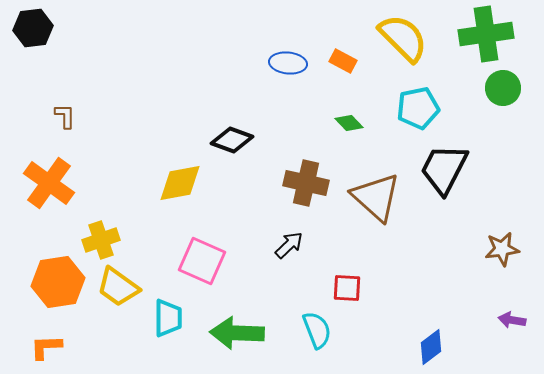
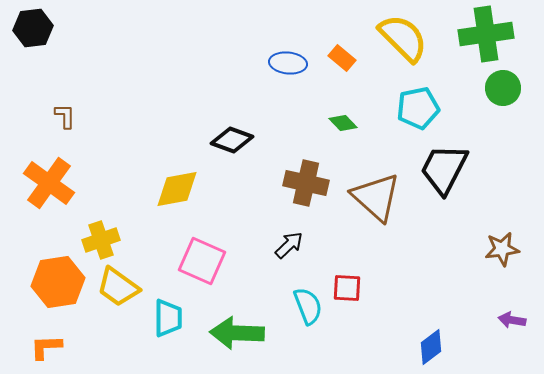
orange rectangle: moved 1 px left, 3 px up; rotated 12 degrees clockwise
green diamond: moved 6 px left
yellow diamond: moved 3 px left, 6 px down
cyan semicircle: moved 9 px left, 24 px up
